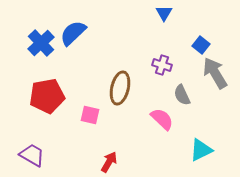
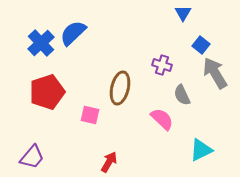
blue triangle: moved 19 px right
red pentagon: moved 4 px up; rotated 8 degrees counterclockwise
purple trapezoid: moved 2 px down; rotated 100 degrees clockwise
